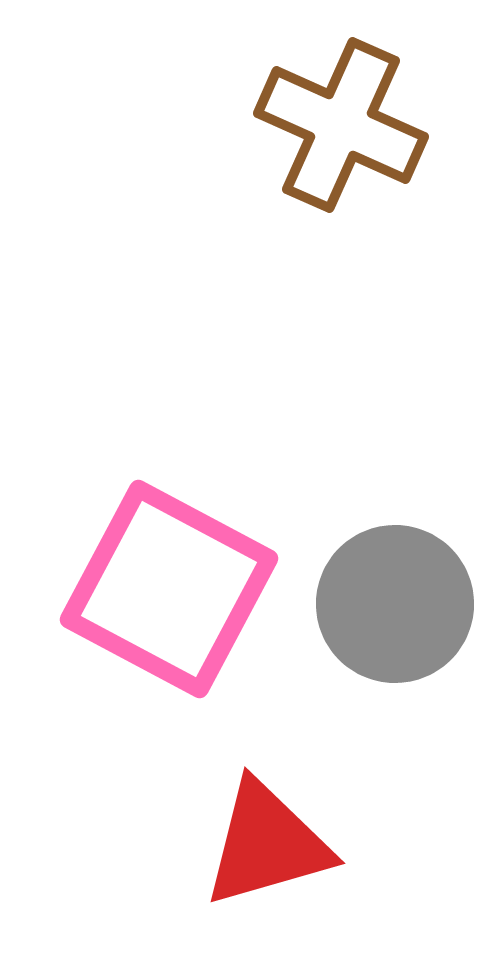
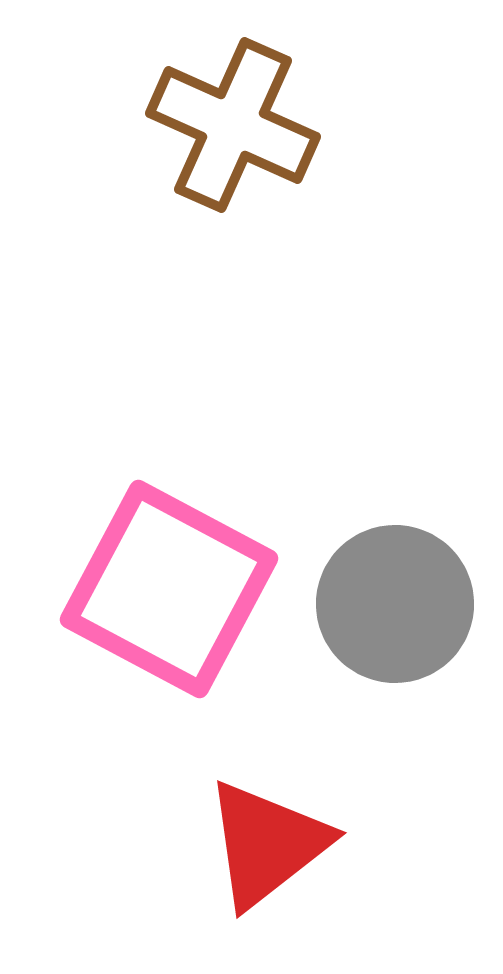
brown cross: moved 108 px left
red triangle: rotated 22 degrees counterclockwise
